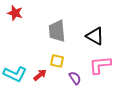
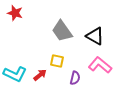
gray trapezoid: moved 5 px right; rotated 30 degrees counterclockwise
pink L-shape: rotated 45 degrees clockwise
purple semicircle: rotated 48 degrees clockwise
